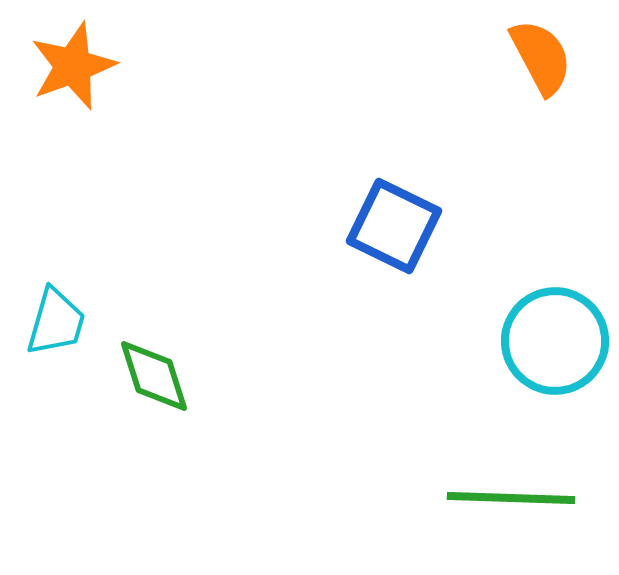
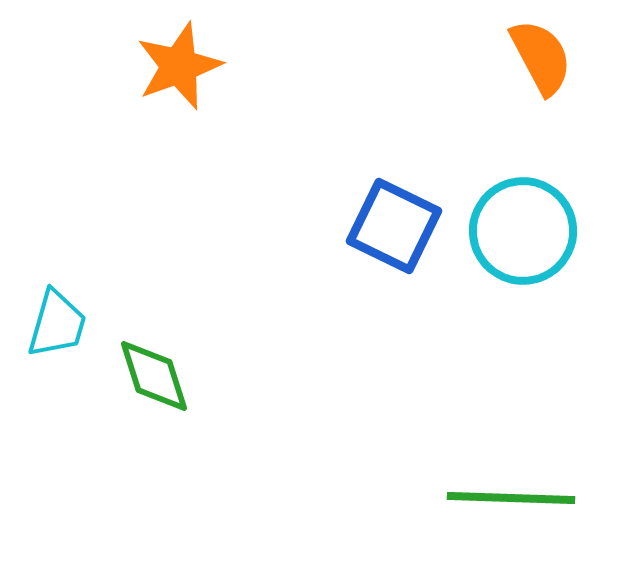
orange star: moved 106 px right
cyan trapezoid: moved 1 px right, 2 px down
cyan circle: moved 32 px left, 110 px up
